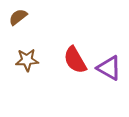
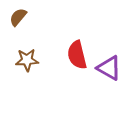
brown semicircle: rotated 12 degrees counterclockwise
red semicircle: moved 2 px right, 5 px up; rotated 16 degrees clockwise
